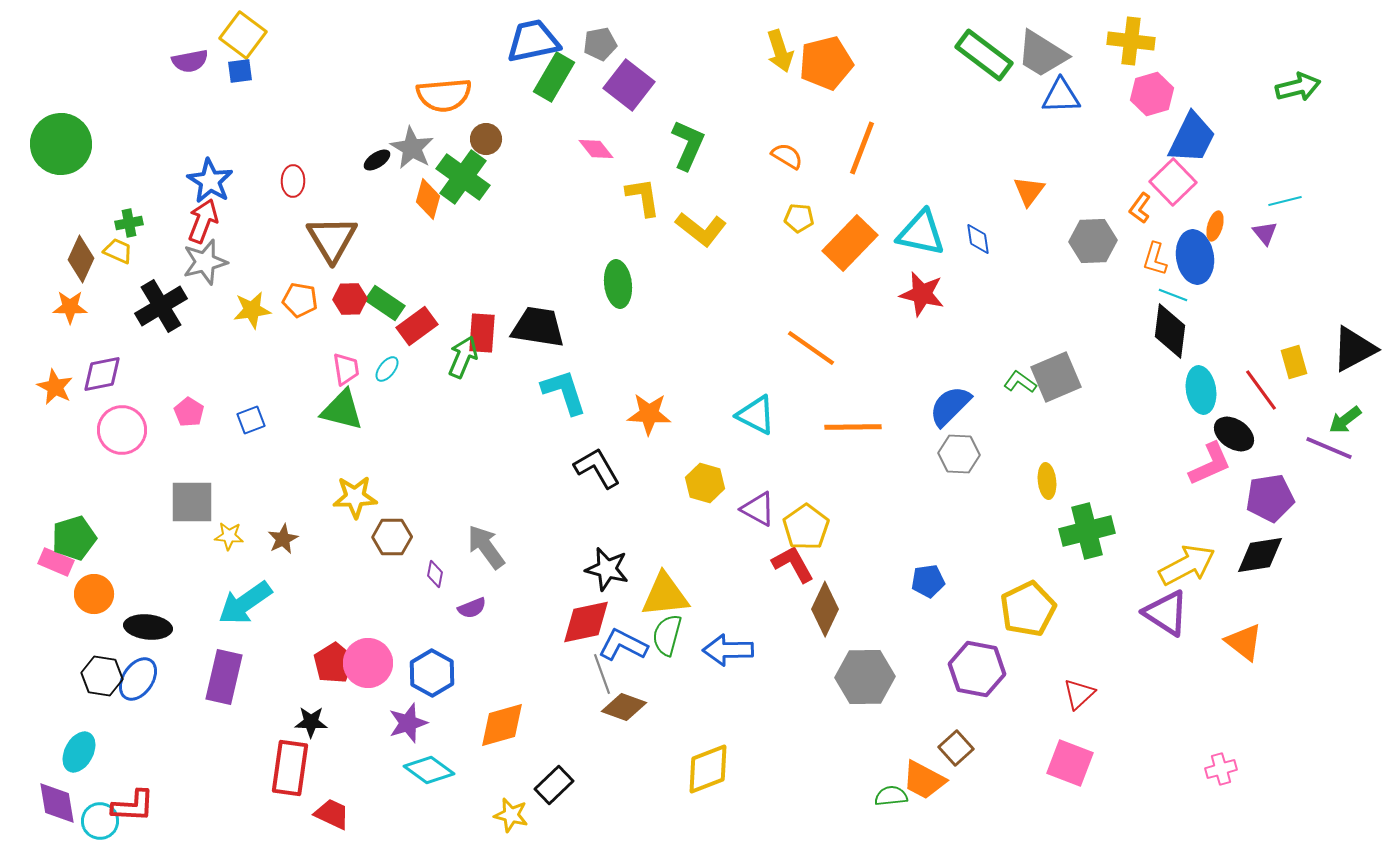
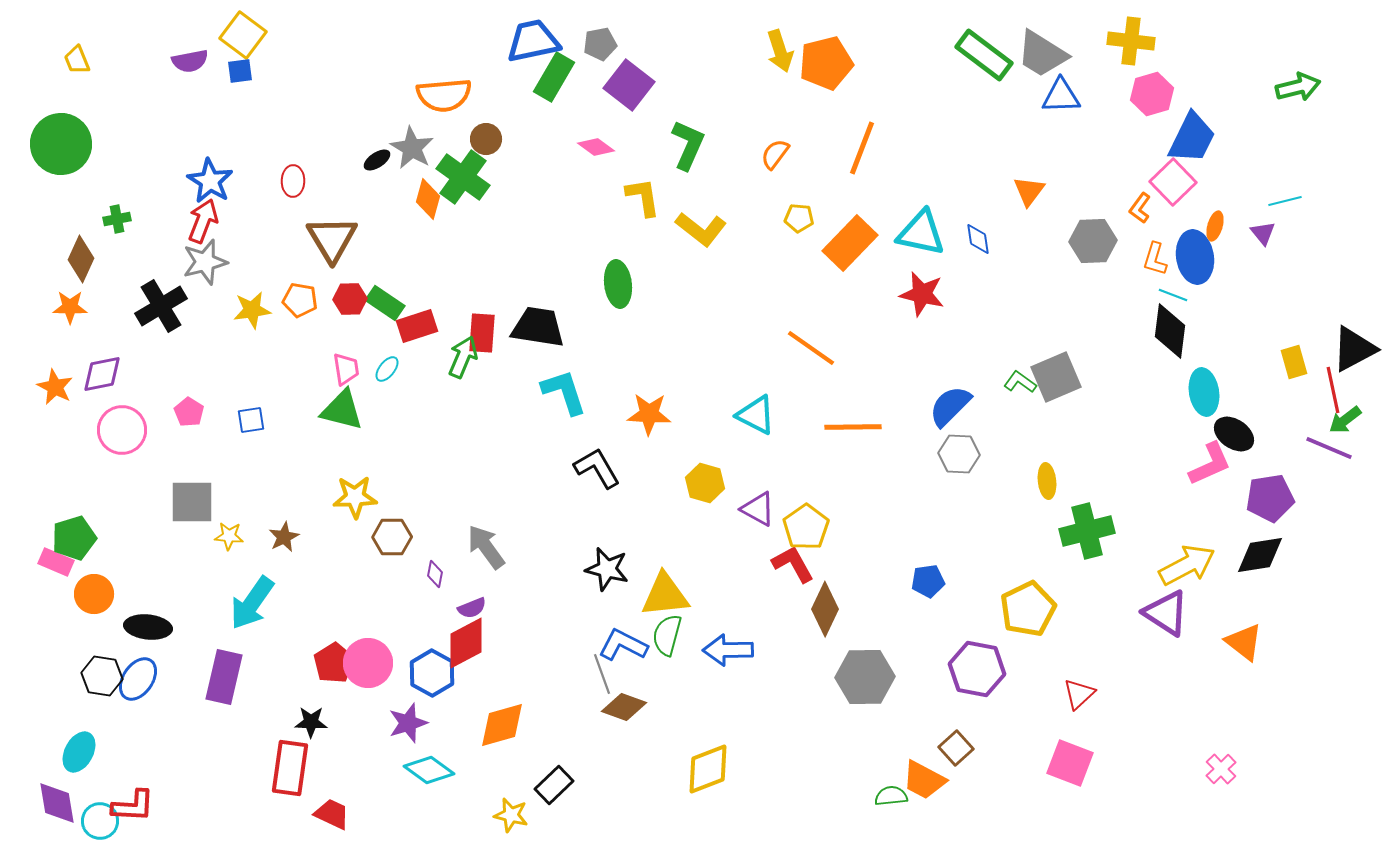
pink diamond at (596, 149): moved 2 px up; rotated 15 degrees counterclockwise
orange semicircle at (787, 156): moved 12 px left, 2 px up; rotated 84 degrees counterclockwise
green cross at (129, 223): moved 12 px left, 4 px up
purple triangle at (1265, 233): moved 2 px left
yellow trapezoid at (118, 251): moved 41 px left, 191 px up; rotated 136 degrees counterclockwise
red rectangle at (417, 326): rotated 18 degrees clockwise
cyan ellipse at (1201, 390): moved 3 px right, 2 px down
red line at (1261, 390): moved 72 px right; rotated 24 degrees clockwise
blue square at (251, 420): rotated 12 degrees clockwise
brown star at (283, 539): moved 1 px right, 2 px up
cyan arrow at (245, 603): moved 7 px right; rotated 20 degrees counterclockwise
red diamond at (586, 622): moved 120 px left, 21 px down; rotated 16 degrees counterclockwise
pink cross at (1221, 769): rotated 28 degrees counterclockwise
